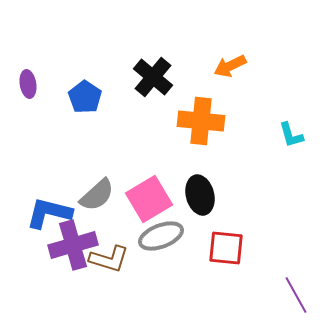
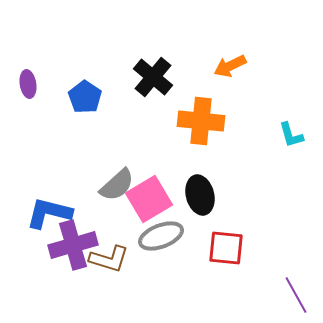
gray semicircle: moved 20 px right, 10 px up
